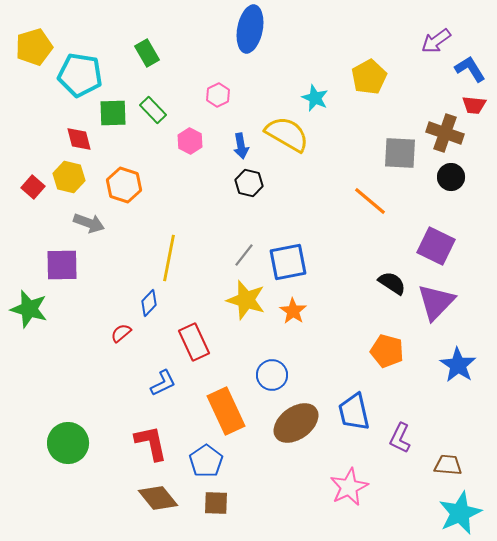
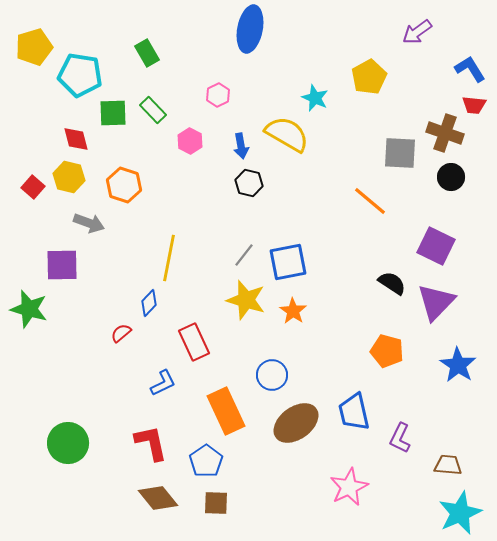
purple arrow at (436, 41): moved 19 px left, 9 px up
red diamond at (79, 139): moved 3 px left
